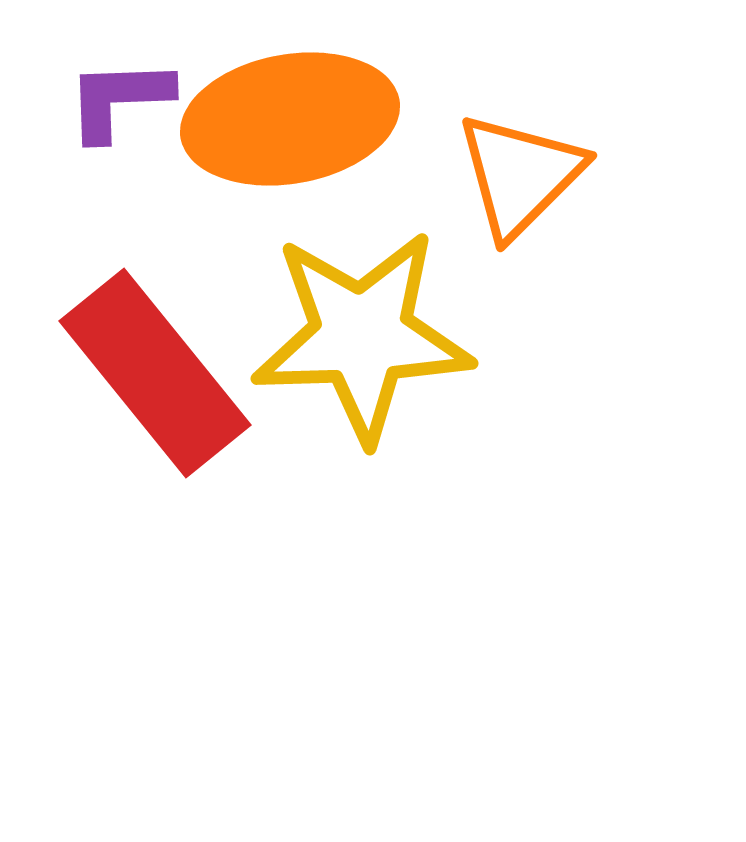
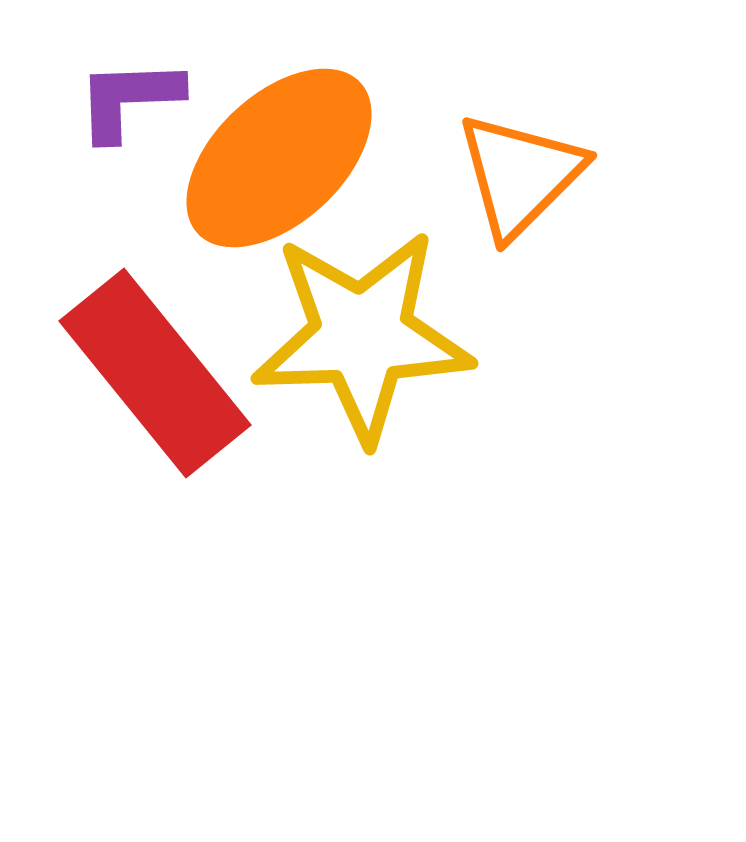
purple L-shape: moved 10 px right
orange ellipse: moved 11 px left, 39 px down; rotated 33 degrees counterclockwise
